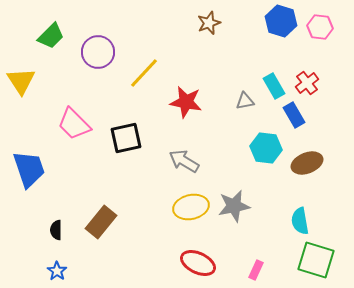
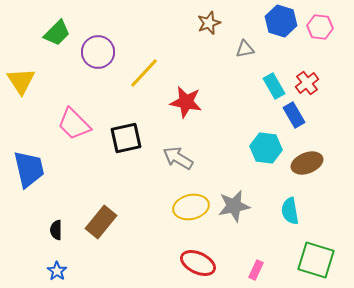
green trapezoid: moved 6 px right, 3 px up
gray triangle: moved 52 px up
gray arrow: moved 6 px left, 3 px up
blue trapezoid: rotated 6 degrees clockwise
cyan semicircle: moved 10 px left, 10 px up
